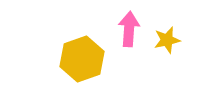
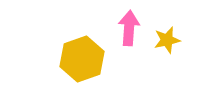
pink arrow: moved 1 px up
